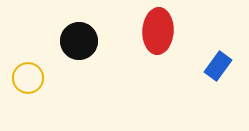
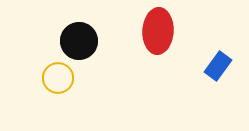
yellow circle: moved 30 px right
